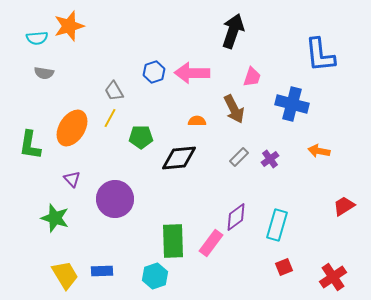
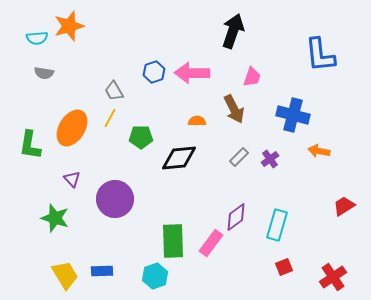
blue cross: moved 1 px right, 11 px down
